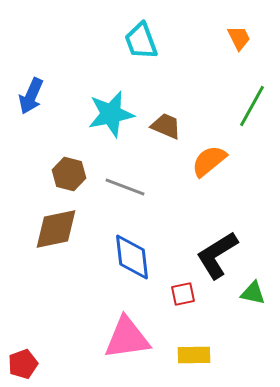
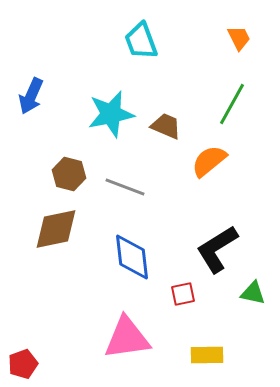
green line: moved 20 px left, 2 px up
black L-shape: moved 6 px up
yellow rectangle: moved 13 px right
